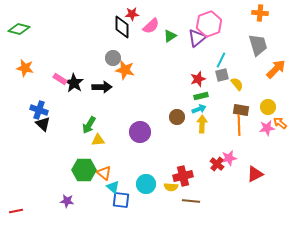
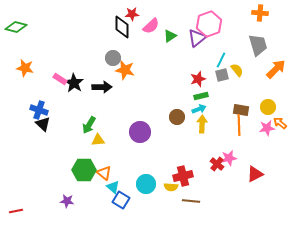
green diamond at (19, 29): moved 3 px left, 2 px up
yellow semicircle at (237, 84): moved 14 px up
blue square at (121, 200): rotated 24 degrees clockwise
